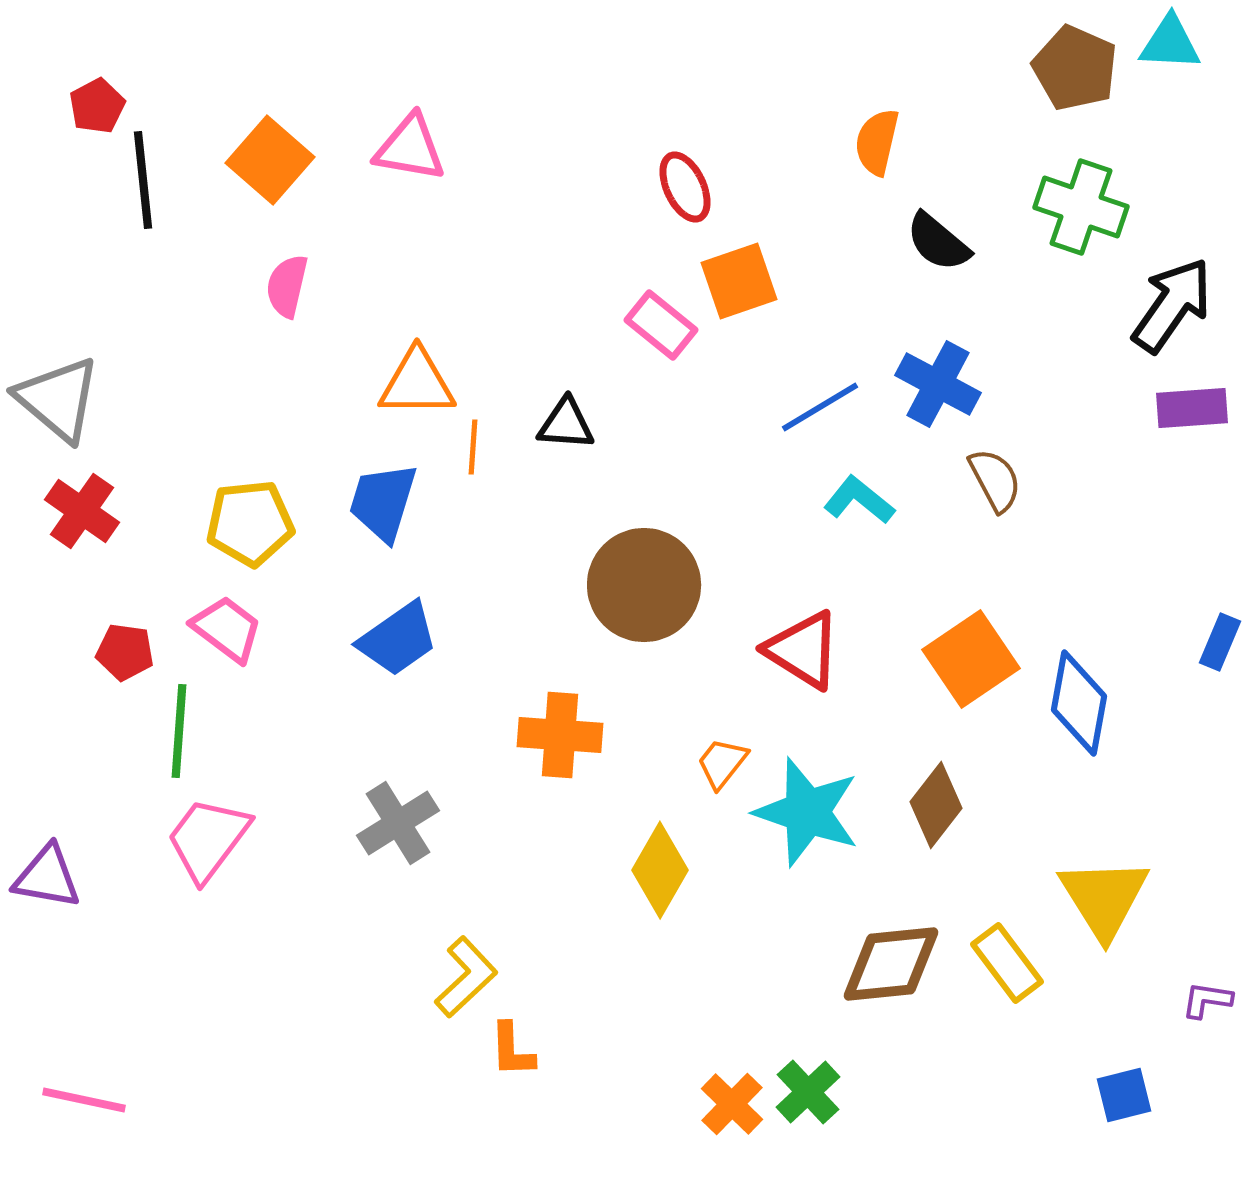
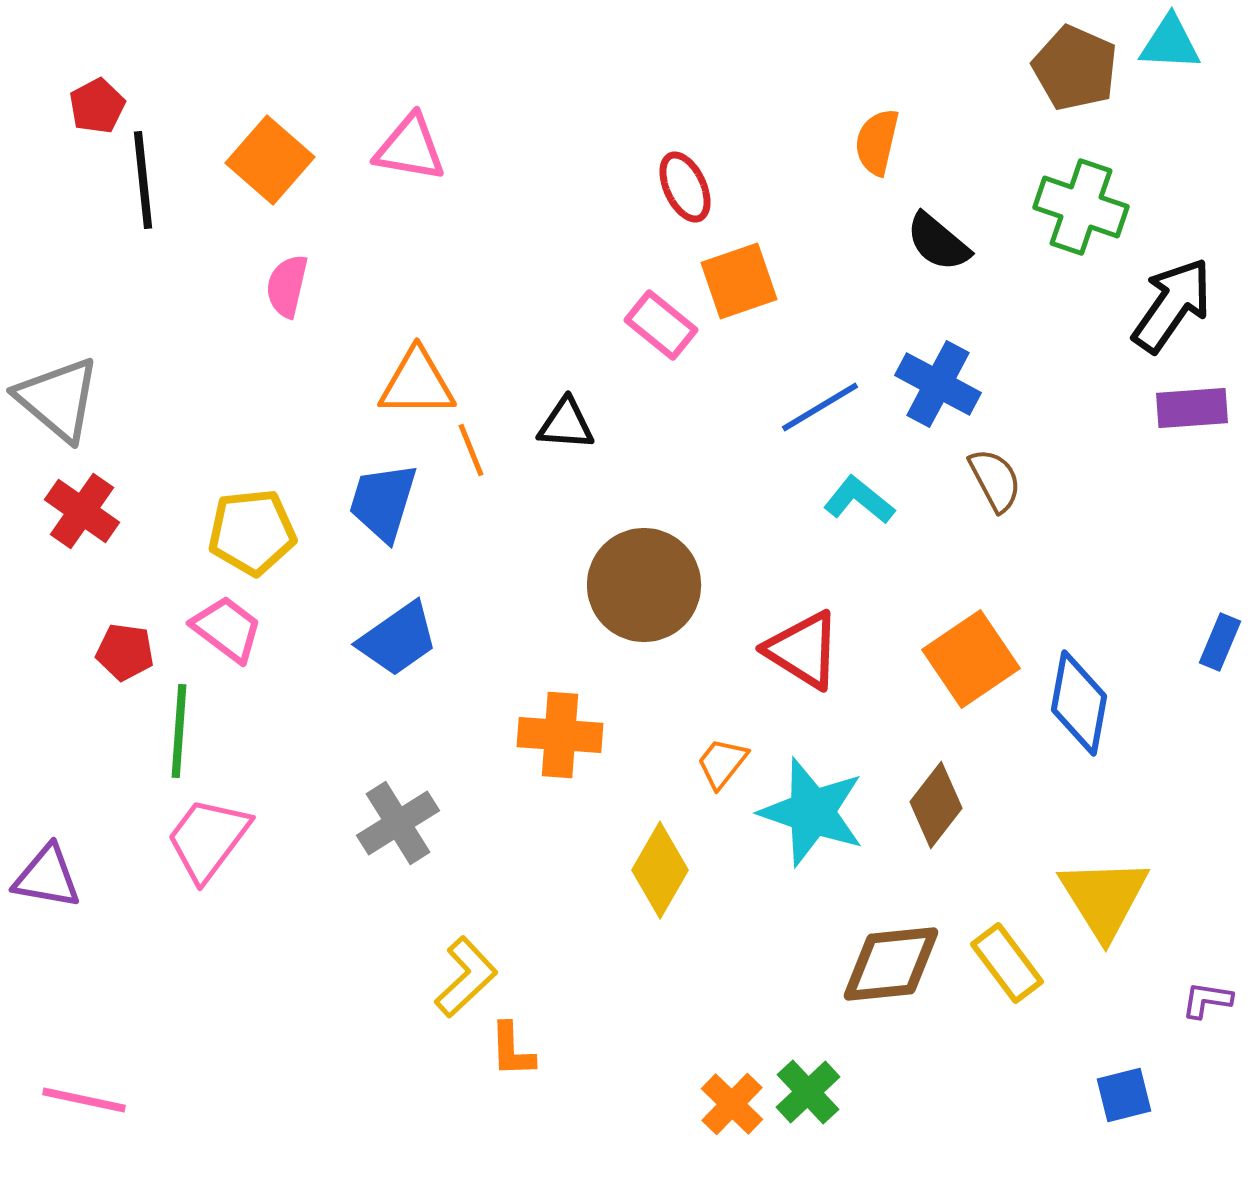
orange line at (473, 447): moved 2 px left, 3 px down; rotated 26 degrees counterclockwise
yellow pentagon at (250, 523): moved 2 px right, 9 px down
cyan star at (807, 812): moved 5 px right
